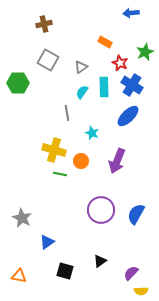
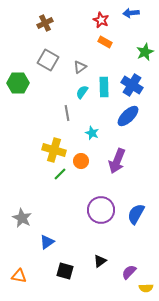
brown cross: moved 1 px right, 1 px up; rotated 14 degrees counterclockwise
red star: moved 19 px left, 43 px up
gray triangle: moved 1 px left
green line: rotated 56 degrees counterclockwise
purple semicircle: moved 2 px left, 1 px up
yellow semicircle: moved 5 px right, 3 px up
